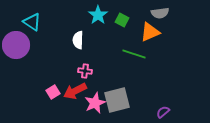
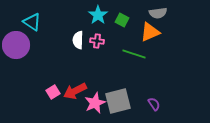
gray semicircle: moved 2 px left
pink cross: moved 12 px right, 30 px up
gray square: moved 1 px right, 1 px down
purple semicircle: moved 9 px left, 8 px up; rotated 96 degrees clockwise
